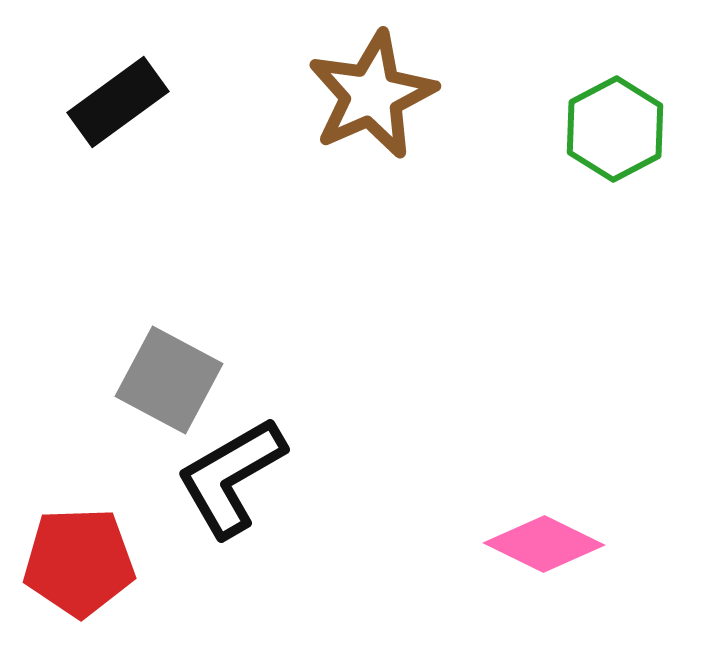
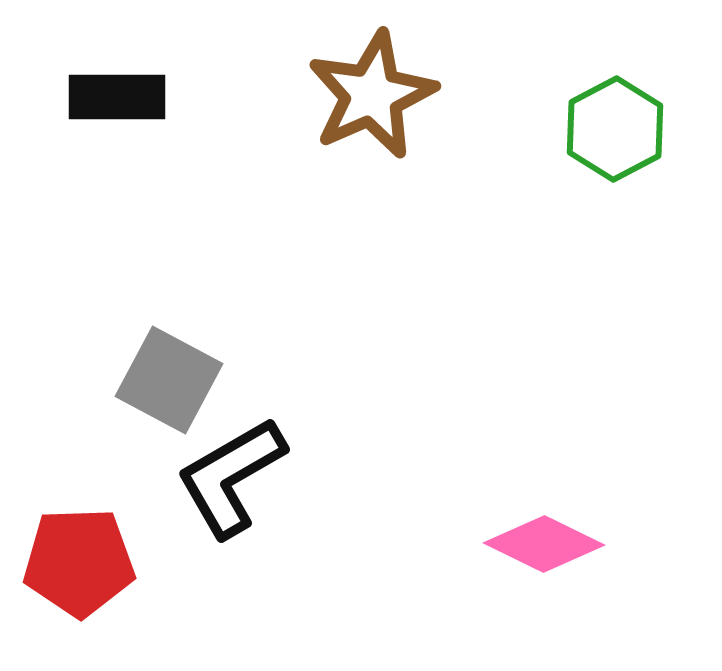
black rectangle: moved 1 px left, 5 px up; rotated 36 degrees clockwise
